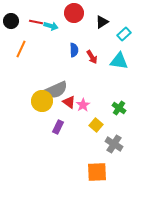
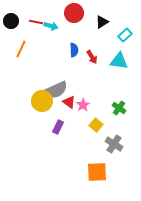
cyan rectangle: moved 1 px right, 1 px down
